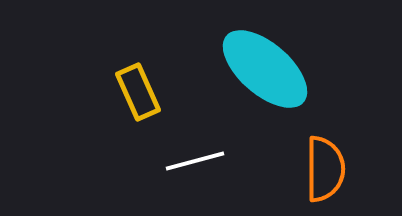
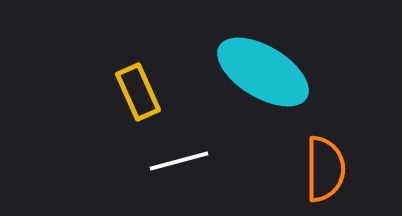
cyan ellipse: moved 2 px left, 3 px down; rotated 10 degrees counterclockwise
white line: moved 16 px left
